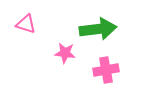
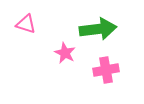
pink star: rotated 20 degrees clockwise
